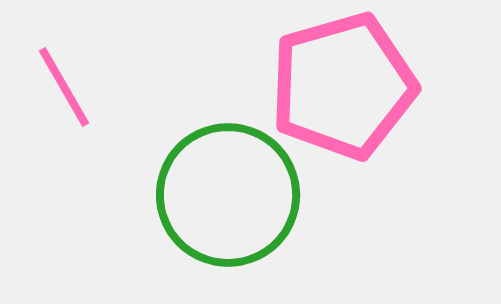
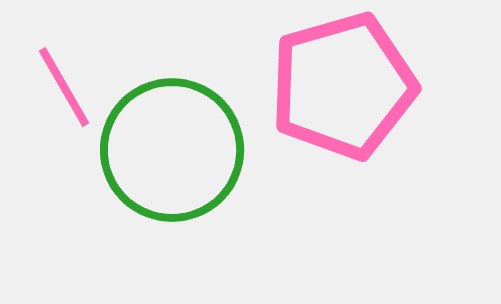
green circle: moved 56 px left, 45 px up
